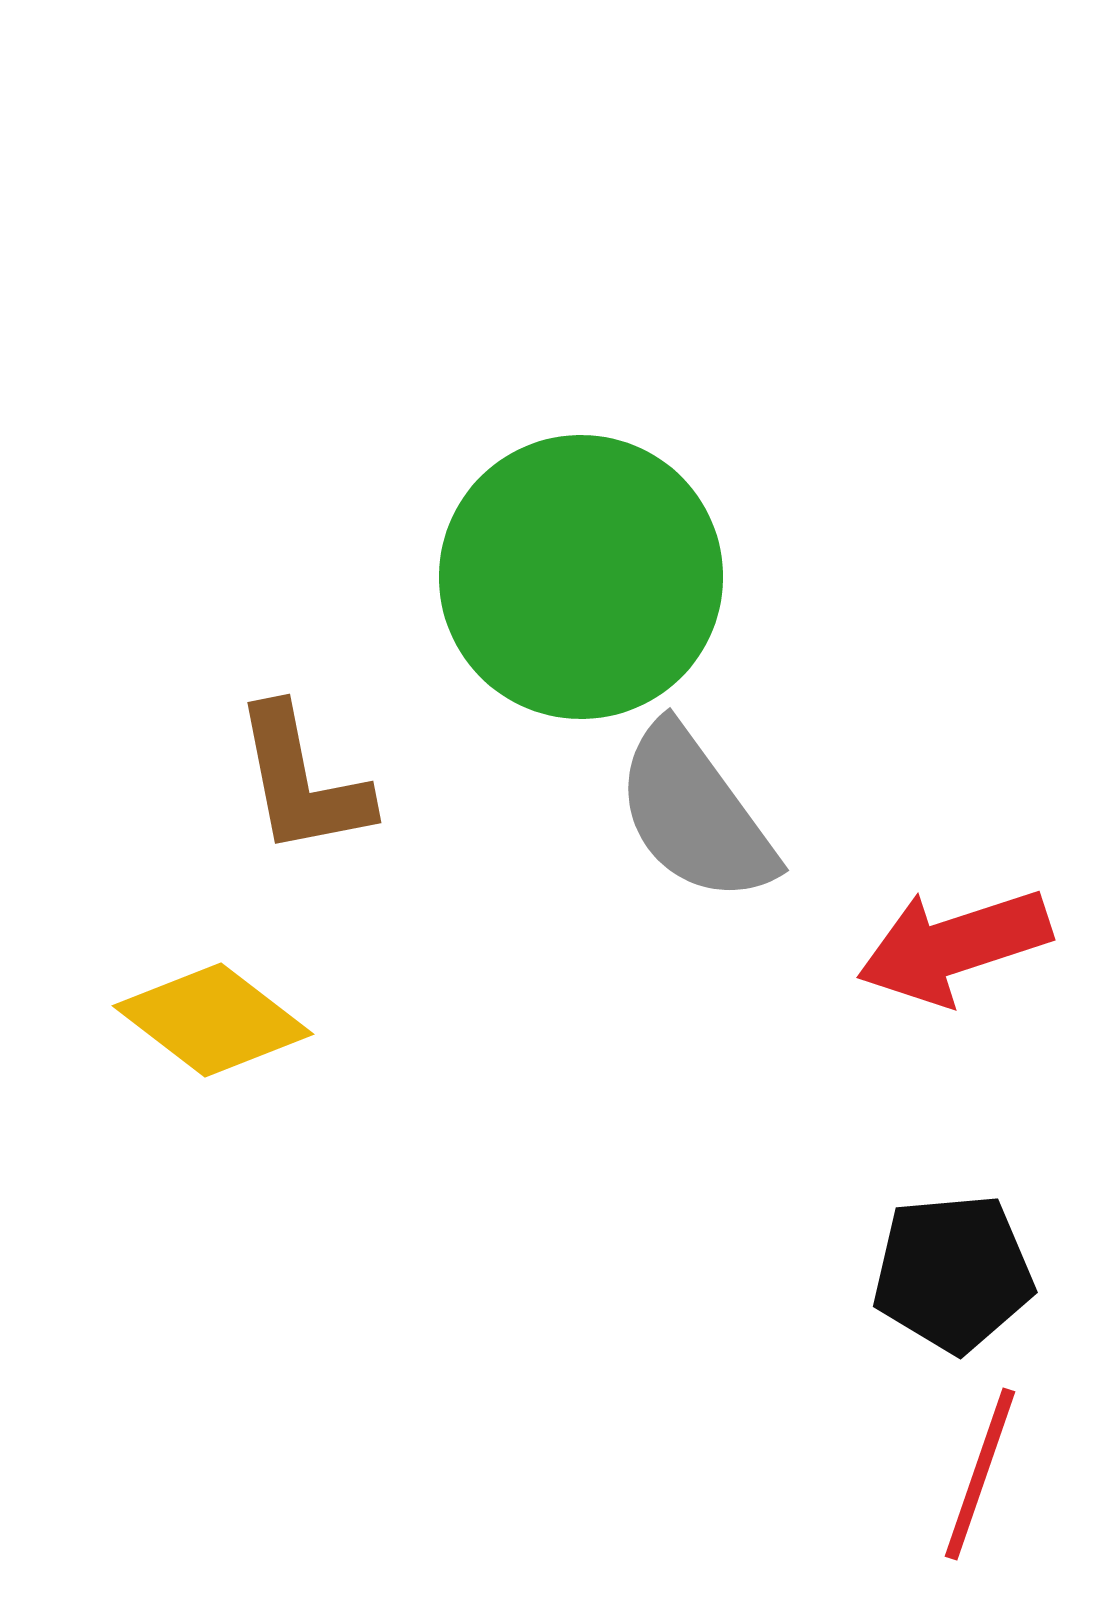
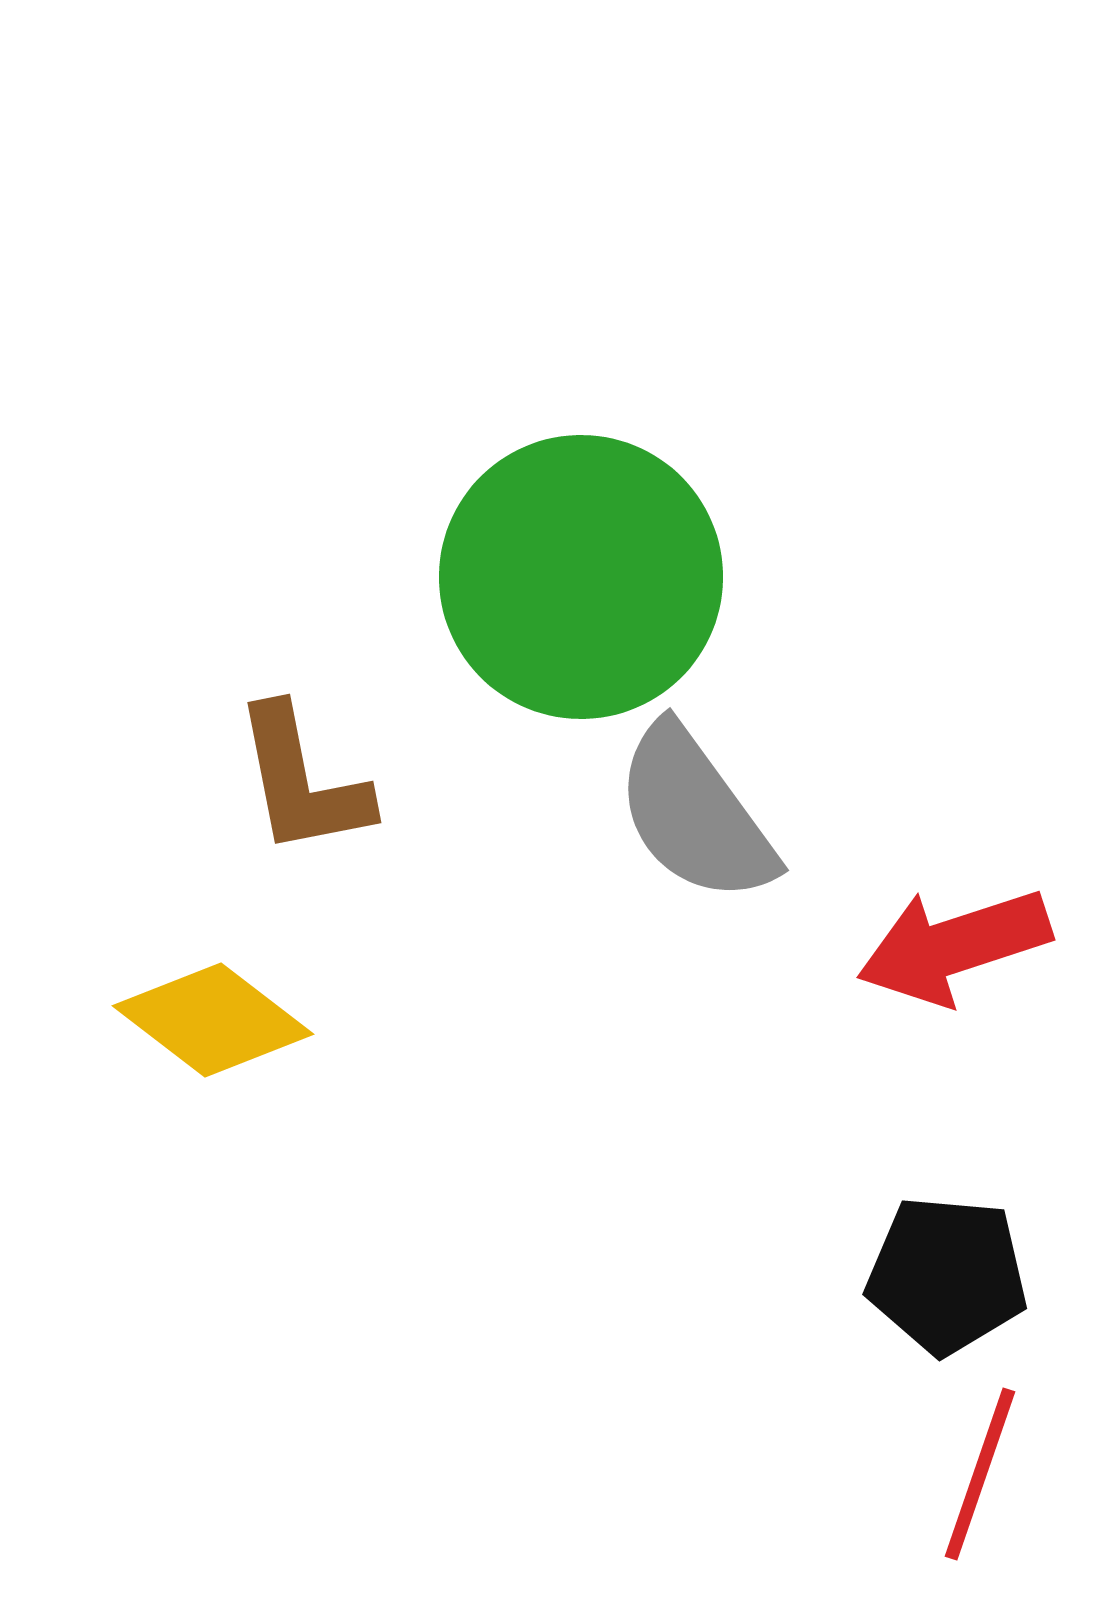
black pentagon: moved 6 px left, 2 px down; rotated 10 degrees clockwise
